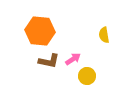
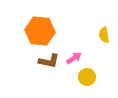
pink arrow: moved 1 px right, 1 px up
yellow circle: moved 1 px down
